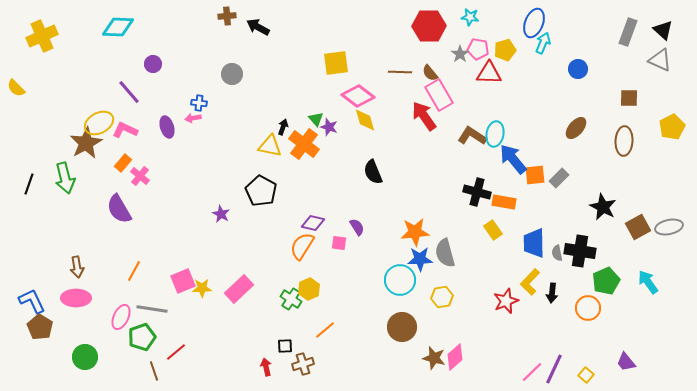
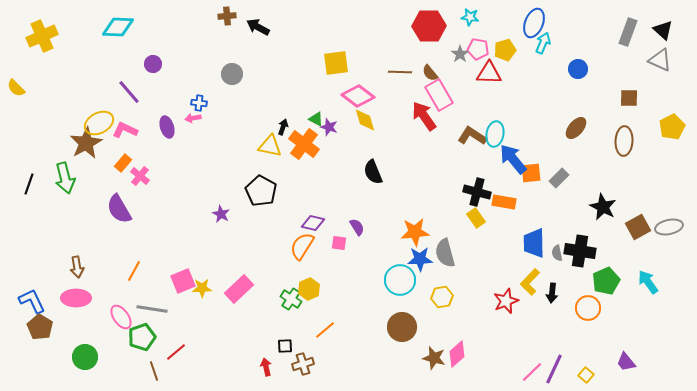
green triangle at (316, 119): rotated 21 degrees counterclockwise
orange square at (535, 175): moved 4 px left, 2 px up
yellow rectangle at (493, 230): moved 17 px left, 12 px up
pink ellipse at (121, 317): rotated 60 degrees counterclockwise
pink diamond at (455, 357): moved 2 px right, 3 px up
